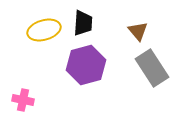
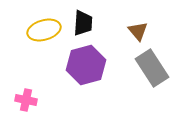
pink cross: moved 3 px right
